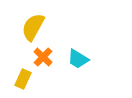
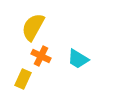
orange cross: moved 2 px left, 1 px up; rotated 18 degrees counterclockwise
